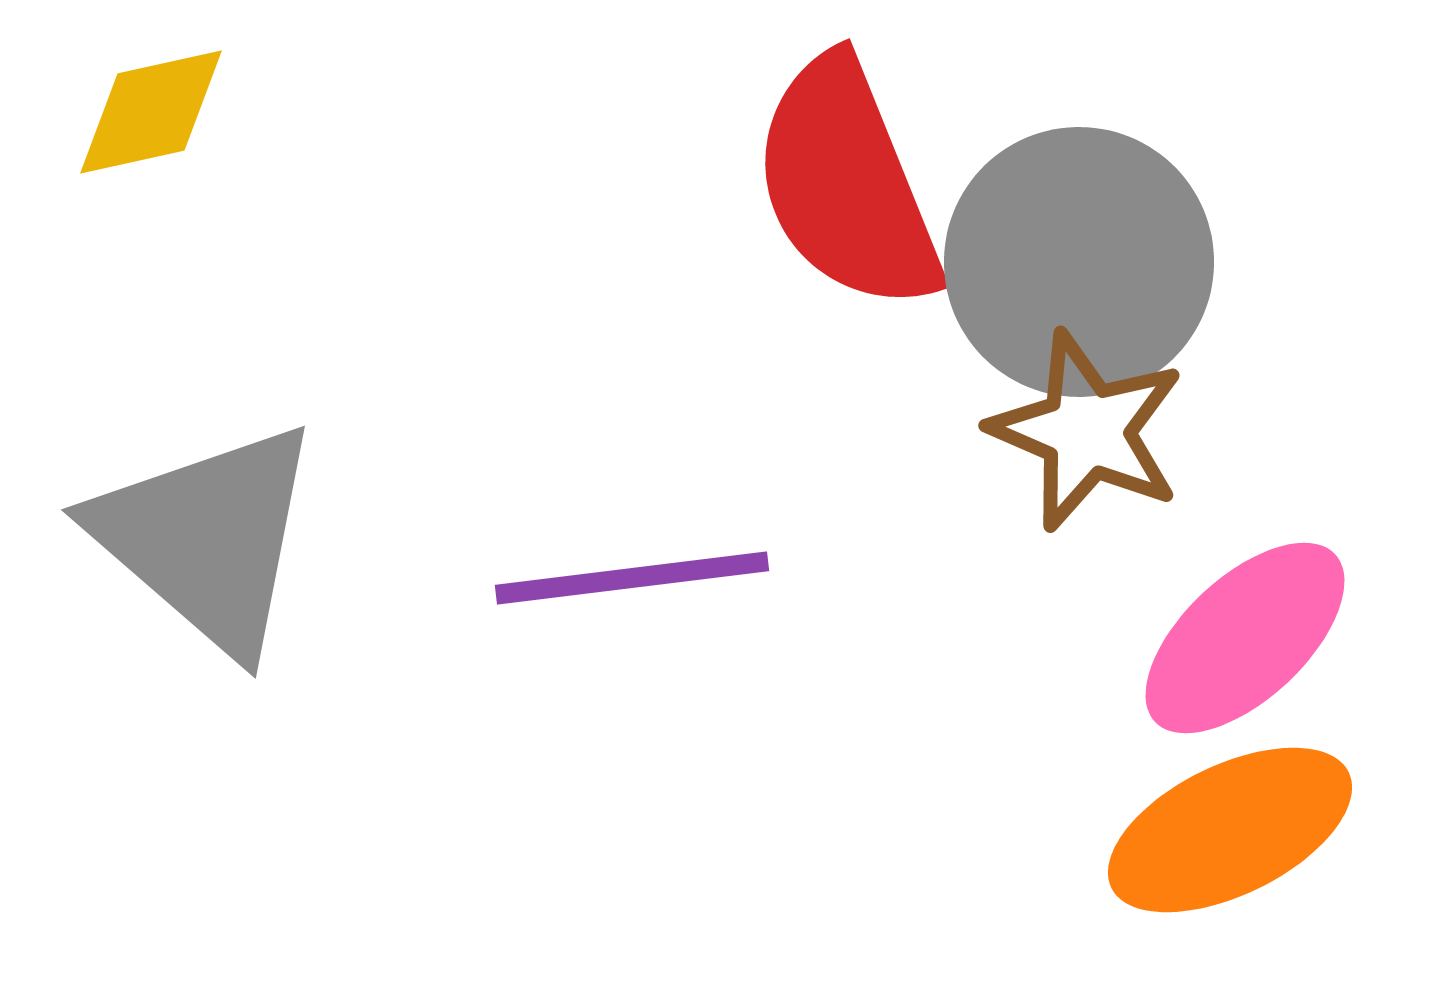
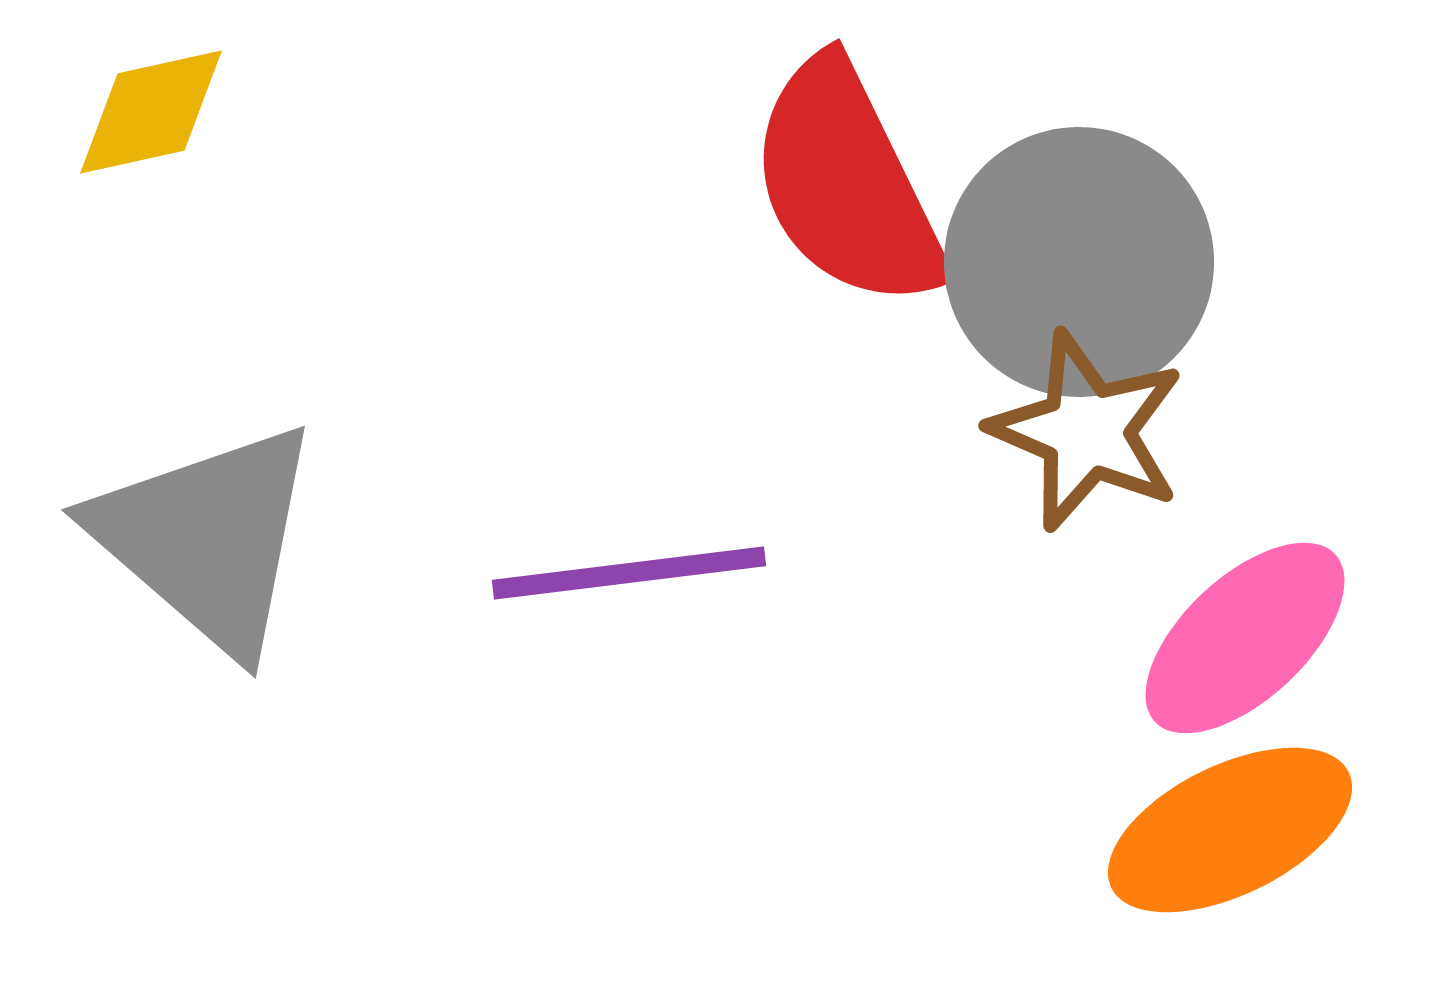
red semicircle: rotated 4 degrees counterclockwise
purple line: moved 3 px left, 5 px up
